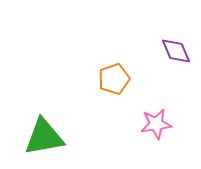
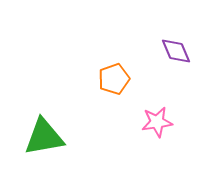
pink star: moved 1 px right, 2 px up
